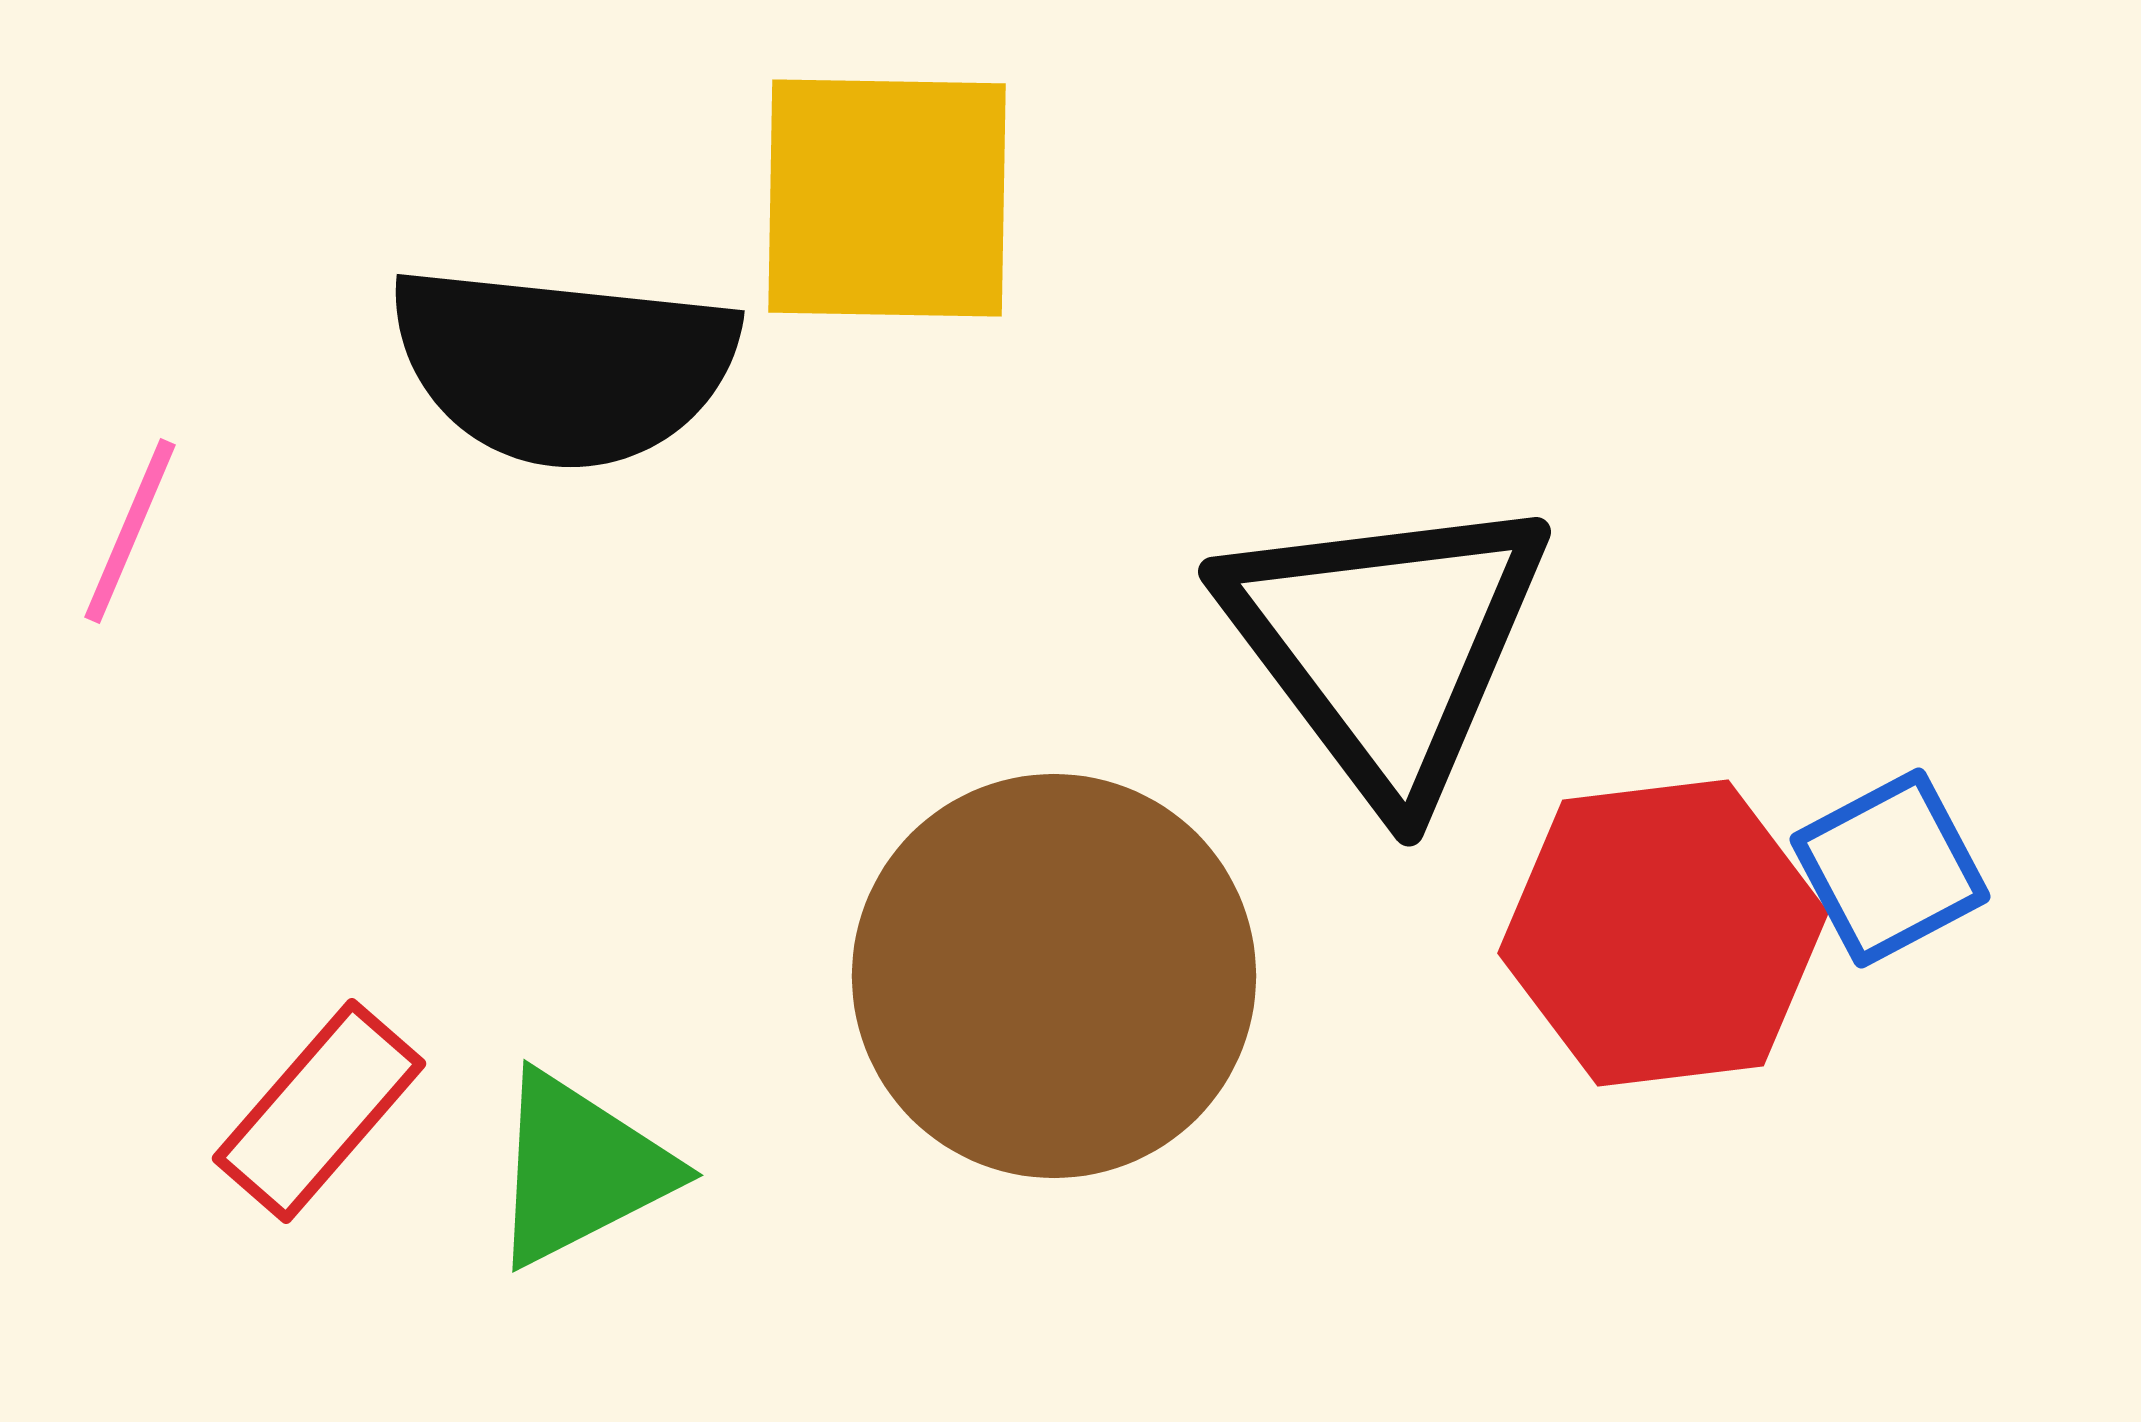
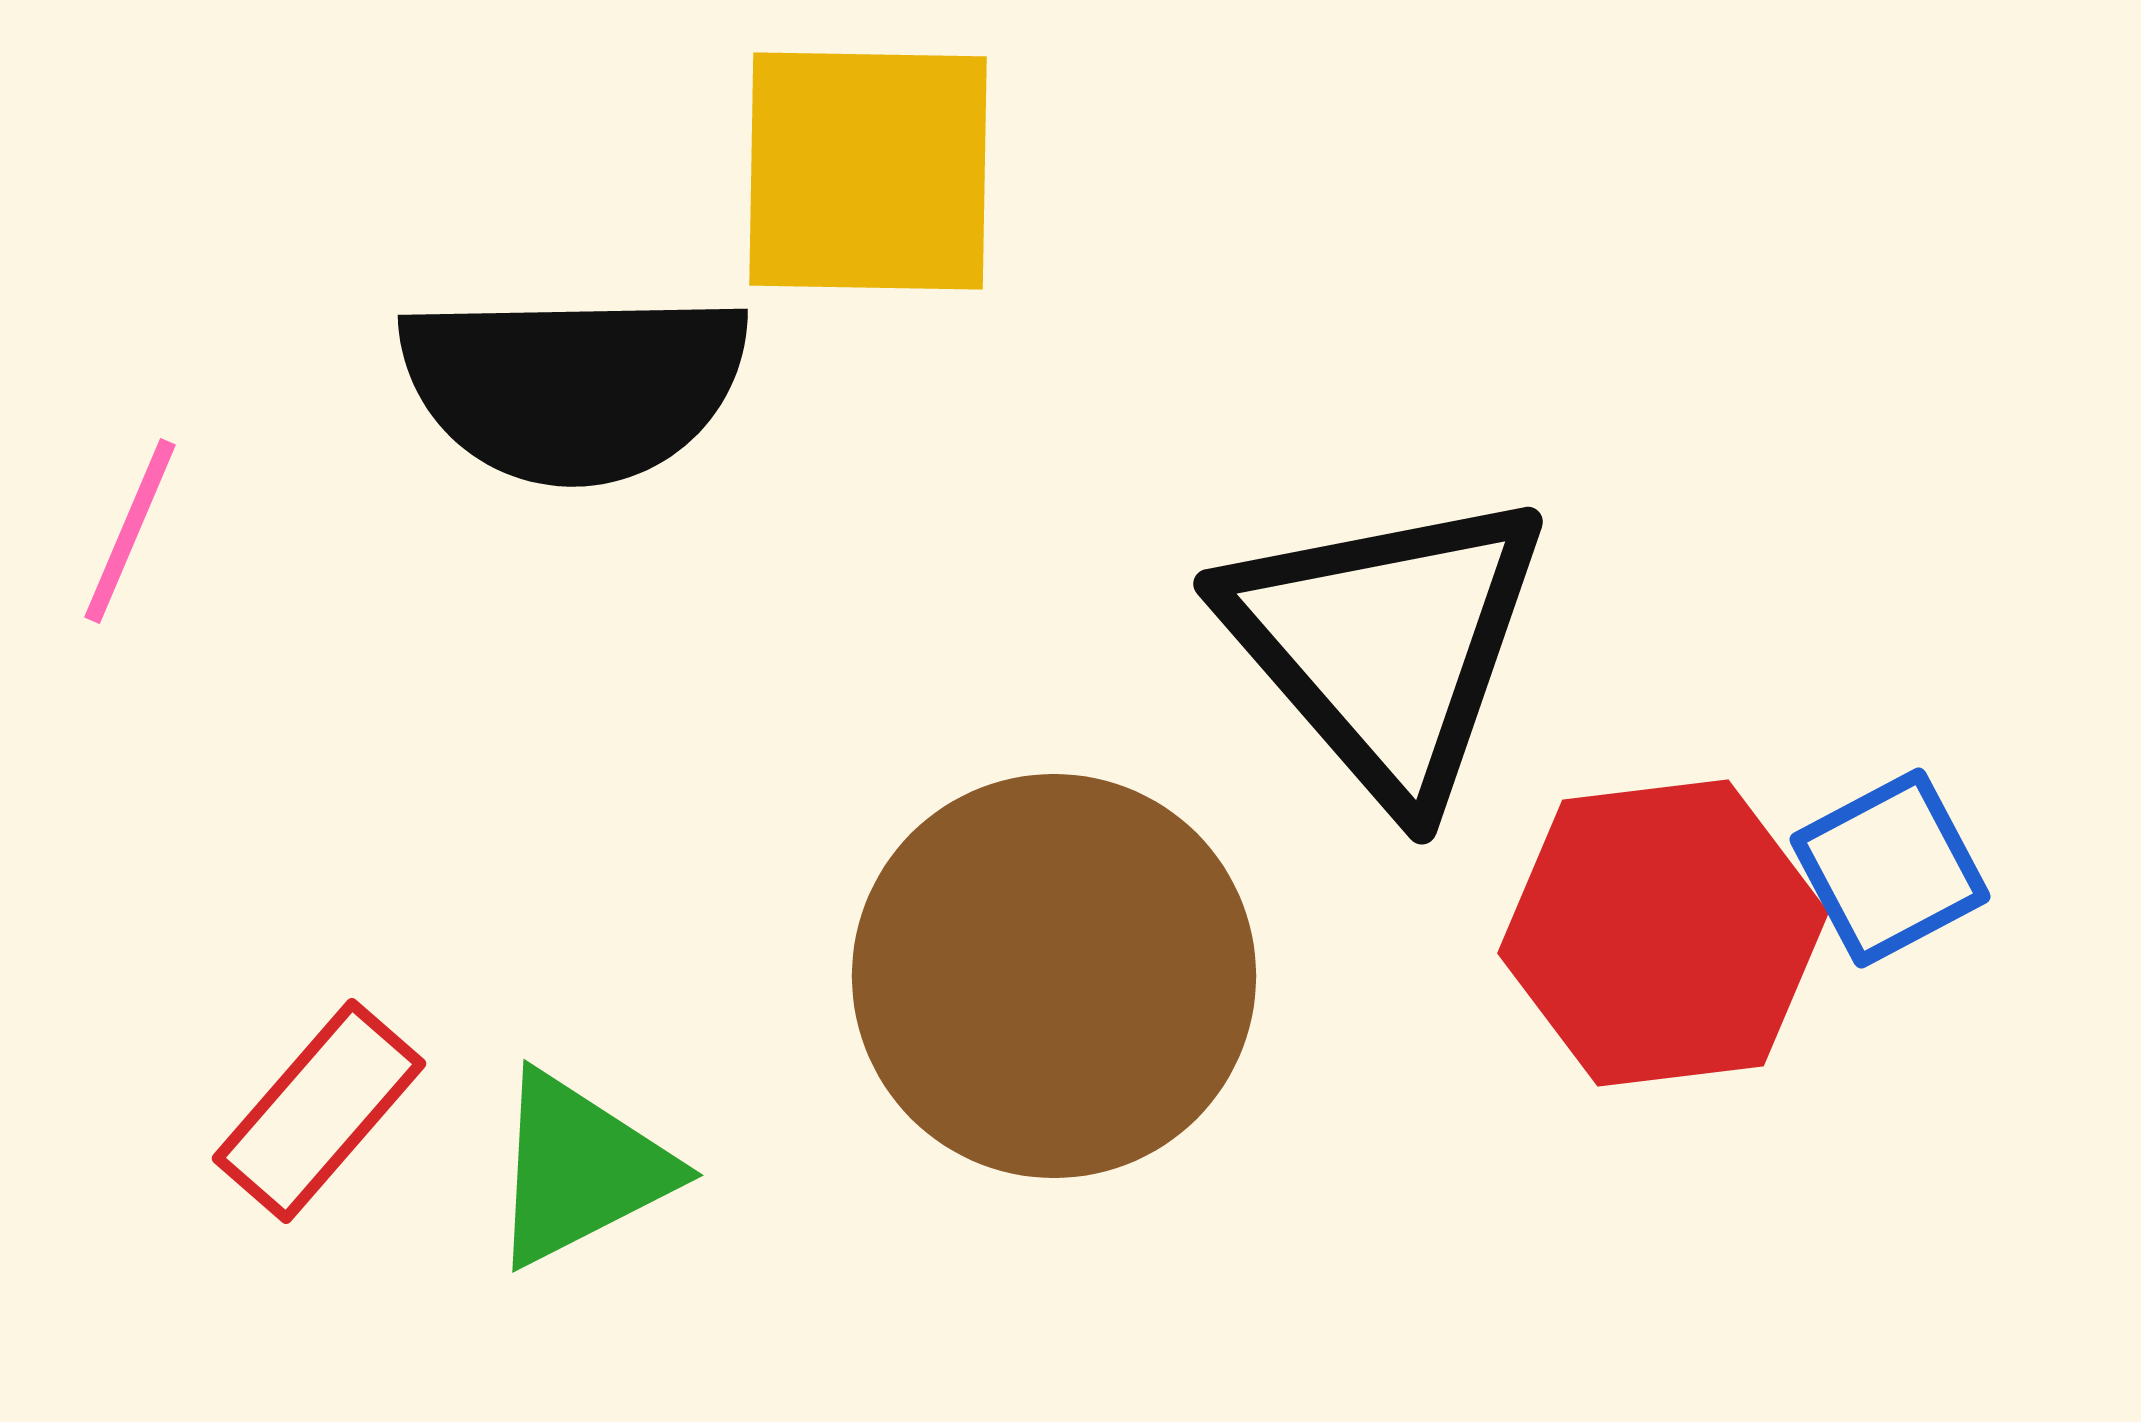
yellow square: moved 19 px left, 27 px up
black semicircle: moved 11 px right, 20 px down; rotated 7 degrees counterclockwise
black triangle: rotated 4 degrees counterclockwise
